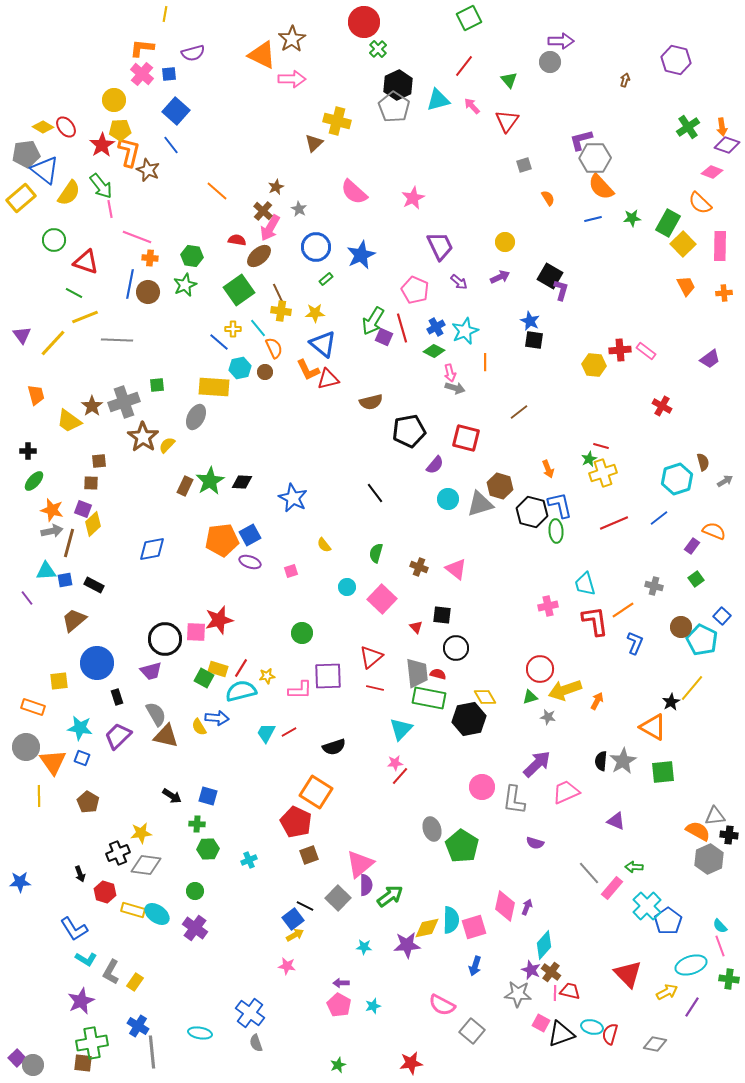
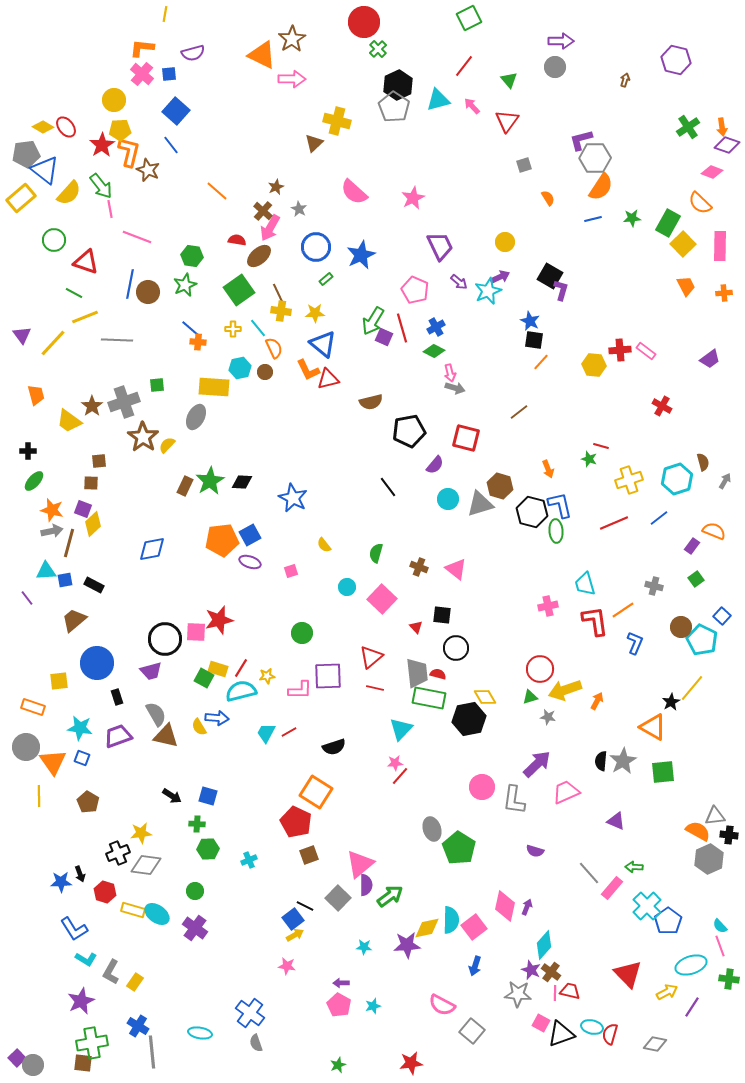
gray circle at (550, 62): moved 5 px right, 5 px down
orange semicircle at (601, 187): rotated 104 degrees counterclockwise
yellow semicircle at (69, 193): rotated 8 degrees clockwise
orange cross at (150, 258): moved 48 px right, 84 px down
cyan star at (465, 331): moved 23 px right, 40 px up
blue line at (219, 342): moved 28 px left, 13 px up
orange line at (485, 362): moved 56 px right; rotated 42 degrees clockwise
green star at (589, 459): rotated 28 degrees counterclockwise
yellow cross at (603, 473): moved 26 px right, 7 px down
gray arrow at (725, 481): rotated 28 degrees counterclockwise
black line at (375, 493): moved 13 px right, 6 px up
purple trapezoid at (118, 736): rotated 24 degrees clockwise
purple semicircle at (535, 843): moved 8 px down
green pentagon at (462, 846): moved 3 px left, 2 px down
blue star at (20, 882): moved 41 px right
pink square at (474, 927): rotated 20 degrees counterclockwise
